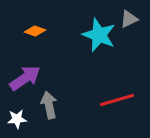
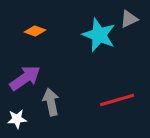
gray arrow: moved 2 px right, 3 px up
